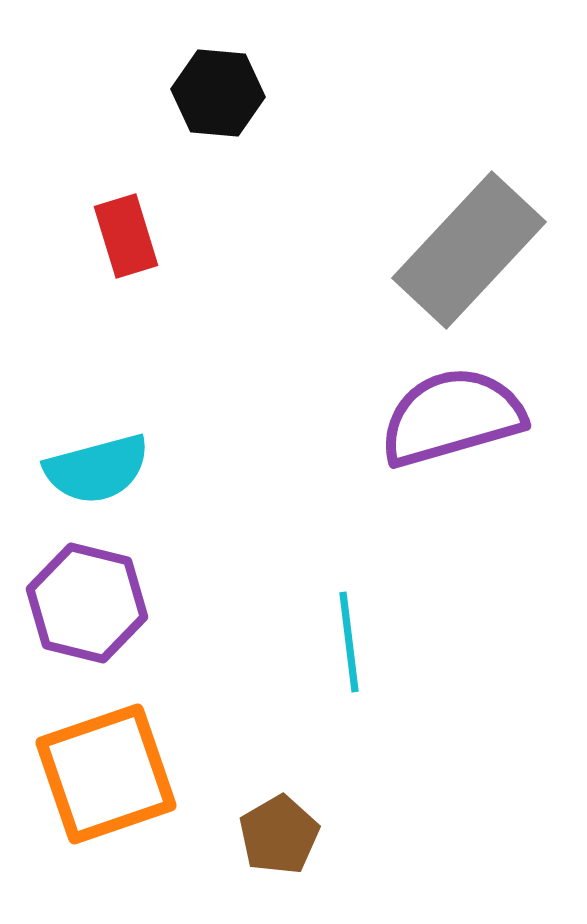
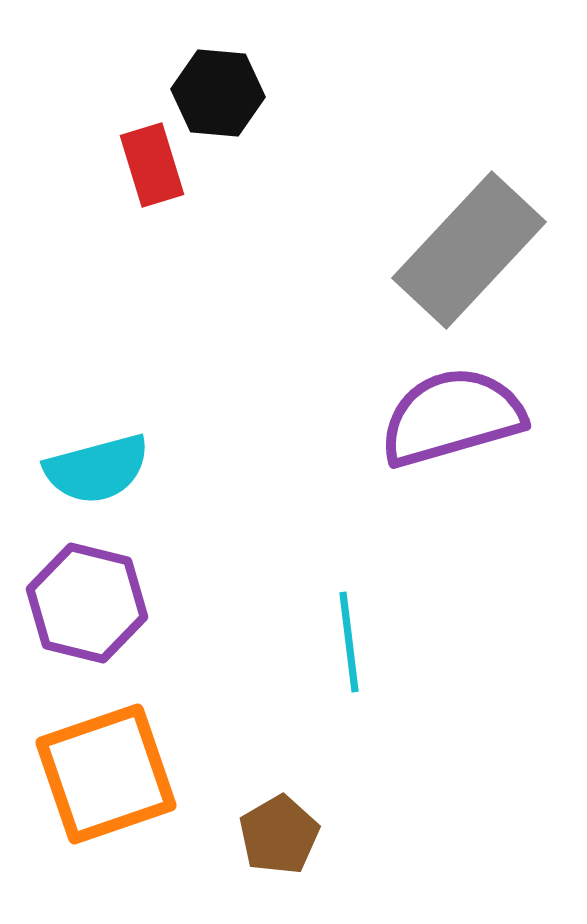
red rectangle: moved 26 px right, 71 px up
